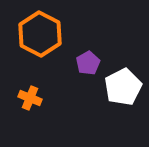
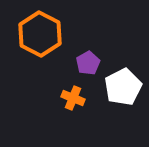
orange cross: moved 43 px right
